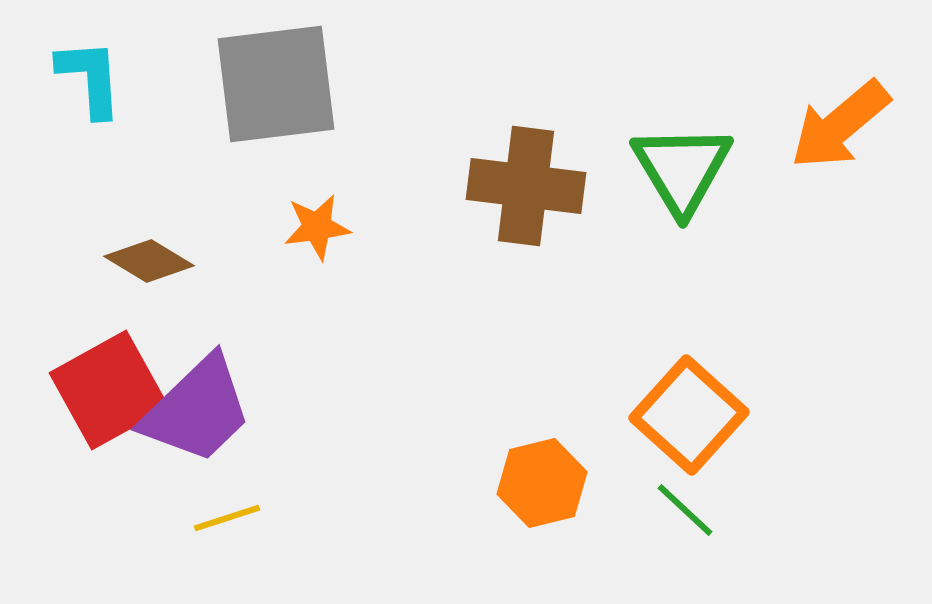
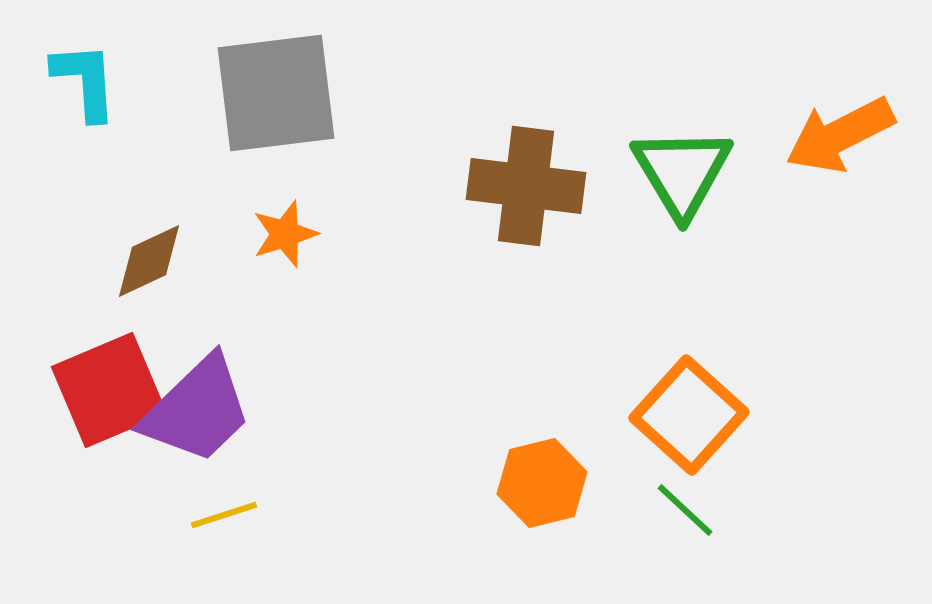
cyan L-shape: moved 5 px left, 3 px down
gray square: moved 9 px down
orange arrow: moved 10 px down; rotated 13 degrees clockwise
green triangle: moved 3 px down
orange star: moved 32 px left, 7 px down; rotated 10 degrees counterclockwise
brown diamond: rotated 56 degrees counterclockwise
red square: rotated 6 degrees clockwise
yellow line: moved 3 px left, 3 px up
